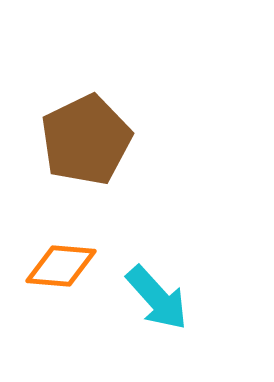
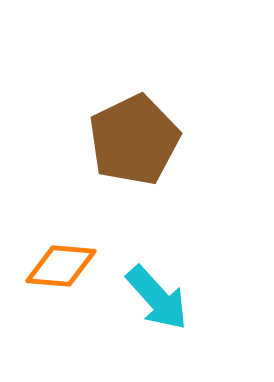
brown pentagon: moved 48 px right
